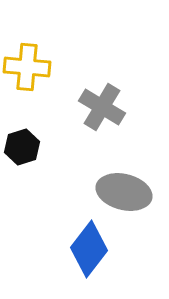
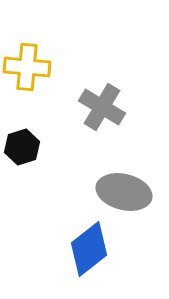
blue diamond: rotated 14 degrees clockwise
